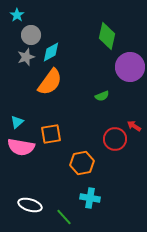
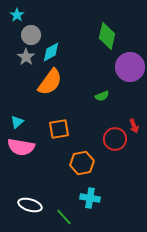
gray star: rotated 18 degrees counterclockwise
red arrow: rotated 144 degrees counterclockwise
orange square: moved 8 px right, 5 px up
